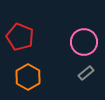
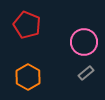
red pentagon: moved 7 px right, 12 px up
